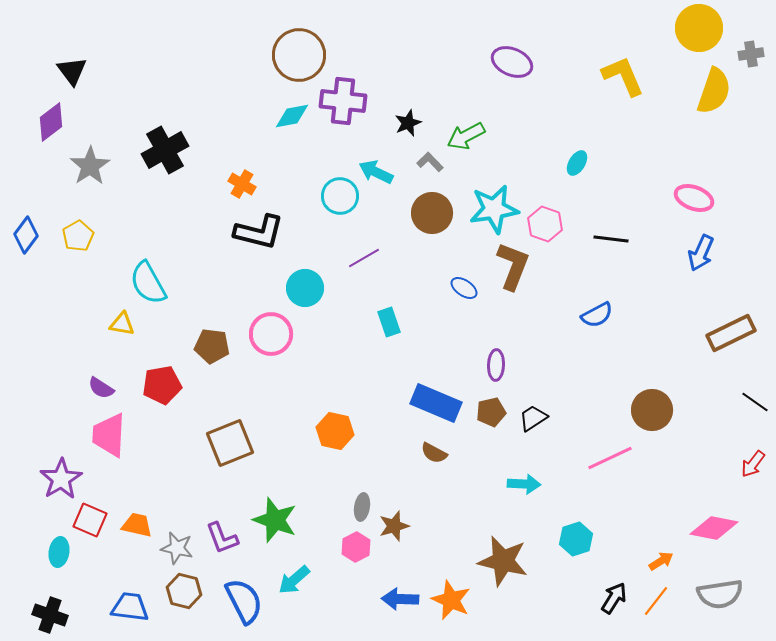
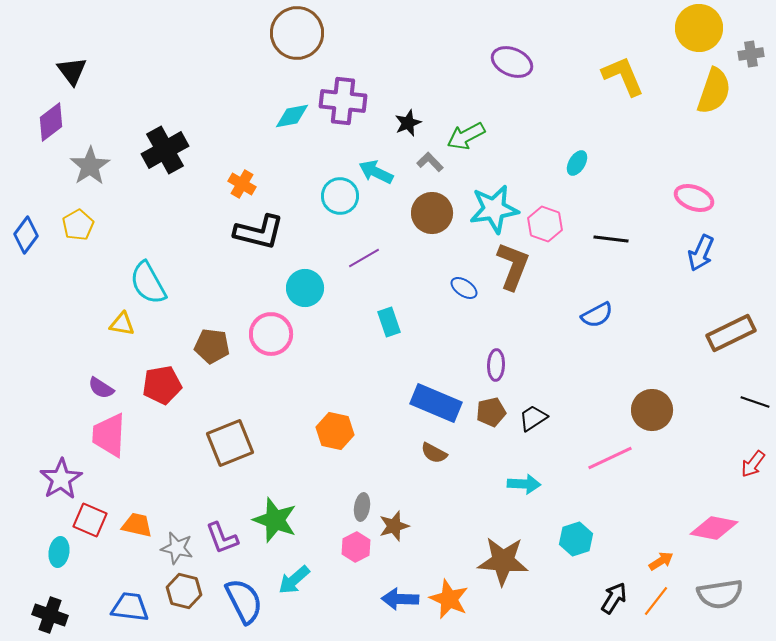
brown circle at (299, 55): moved 2 px left, 22 px up
yellow pentagon at (78, 236): moved 11 px up
black line at (755, 402): rotated 16 degrees counterclockwise
brown star at (503, 561): rotated 9 degrees counterclockwise
orange star at (451, 600): moved 2 px left, 1 px up
